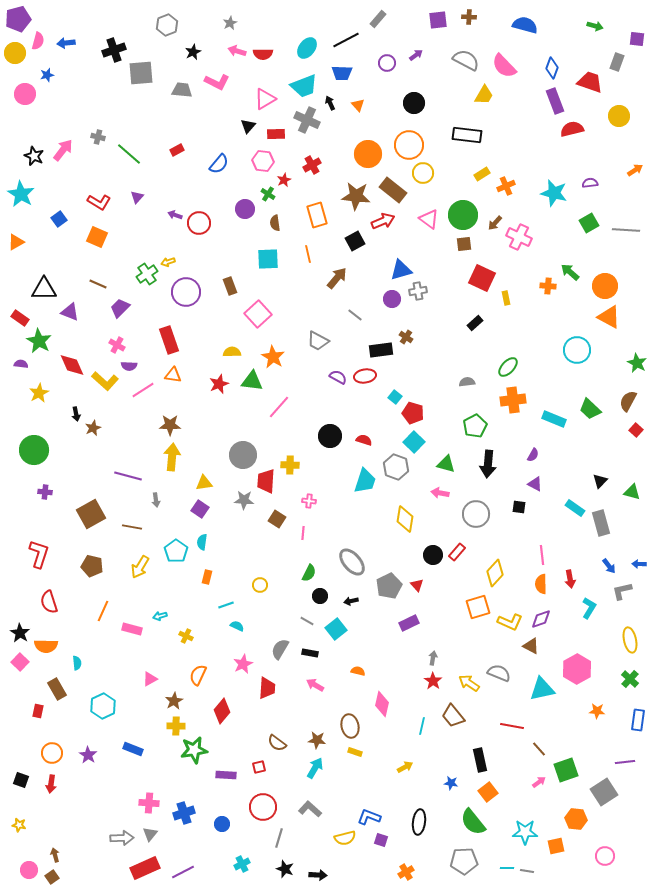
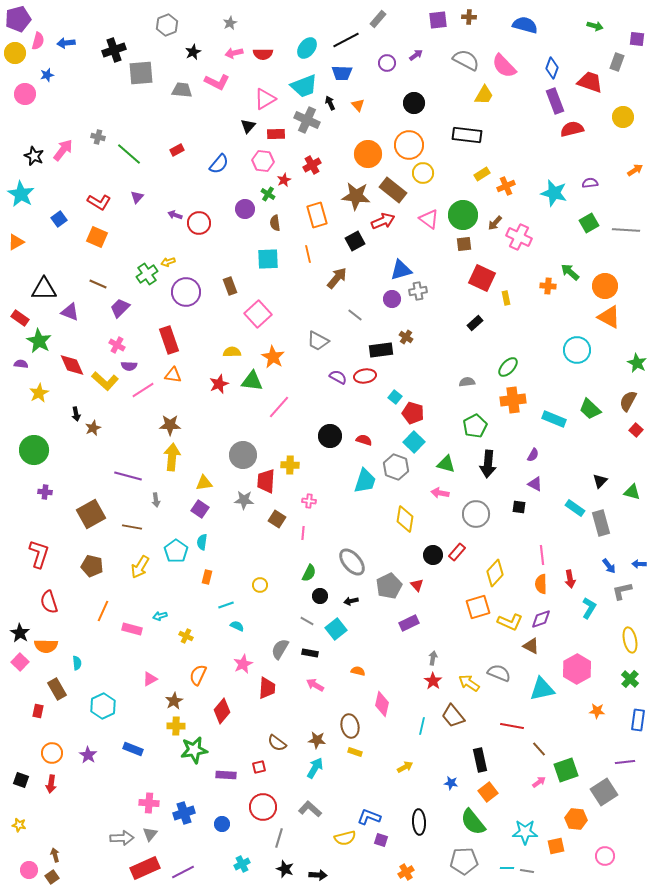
pink arrow at (237, 51): moved 3 px left, 2 px down; rotated 30 degrees counterclockwise
yellow circle at (619, 116): moved 4 px right, 1 px down
black ellipse at (419, 822): rotated 10 degrees counterclockwise
